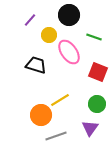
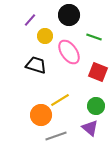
yellow circle: moved 4 px left, 1 px down
green circle: moved 1 px left, 2 px down
purple triangle: rotated 24 degrees counterclockwise
